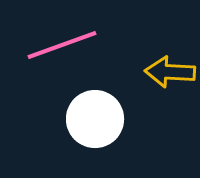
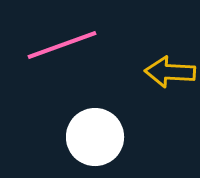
white circle: moved 18 px down
